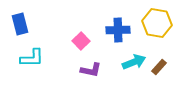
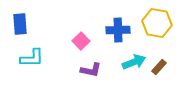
blue rectangle: rotated 10 degrees clockwise
